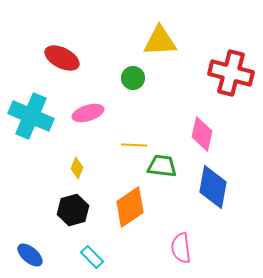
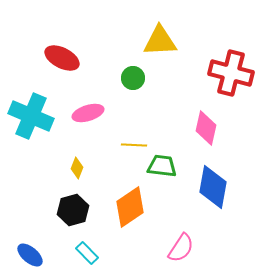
pink diamond: moved 4 px right, 6 px up
pink semicircle: rotated 140 degrees counterclockwise
cyan rectangle: moved 5 px left, 4 px up
